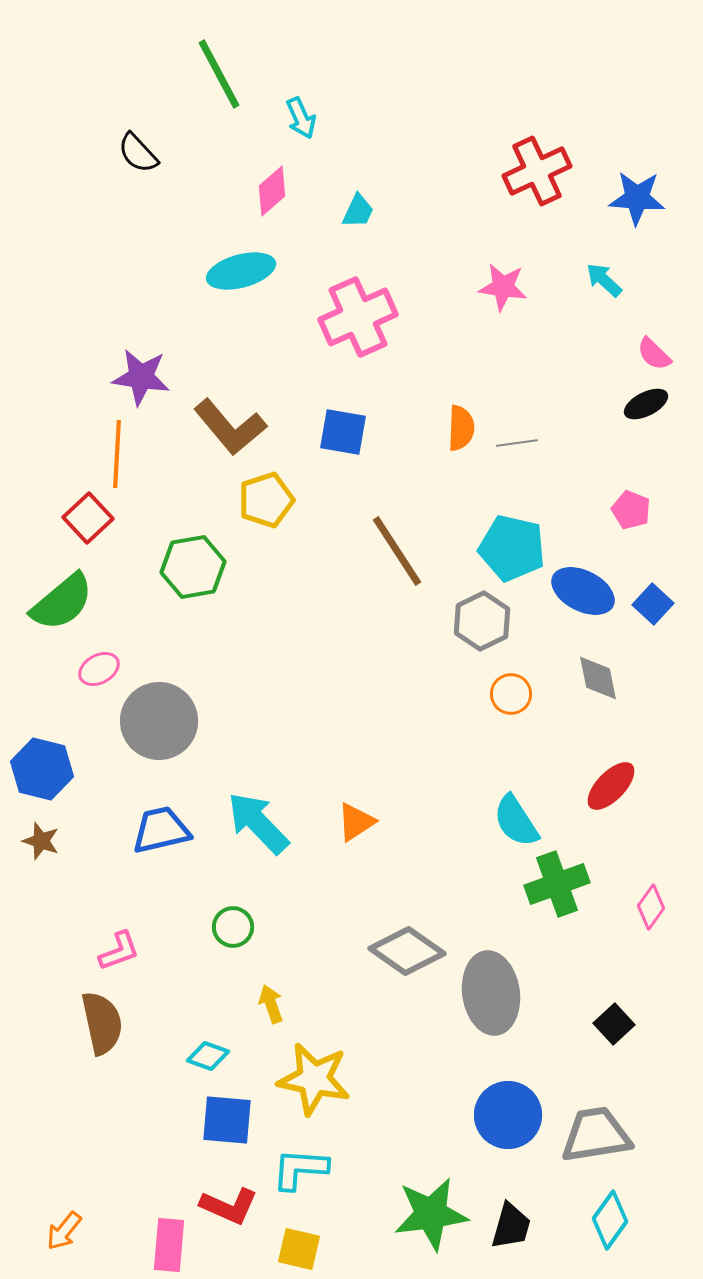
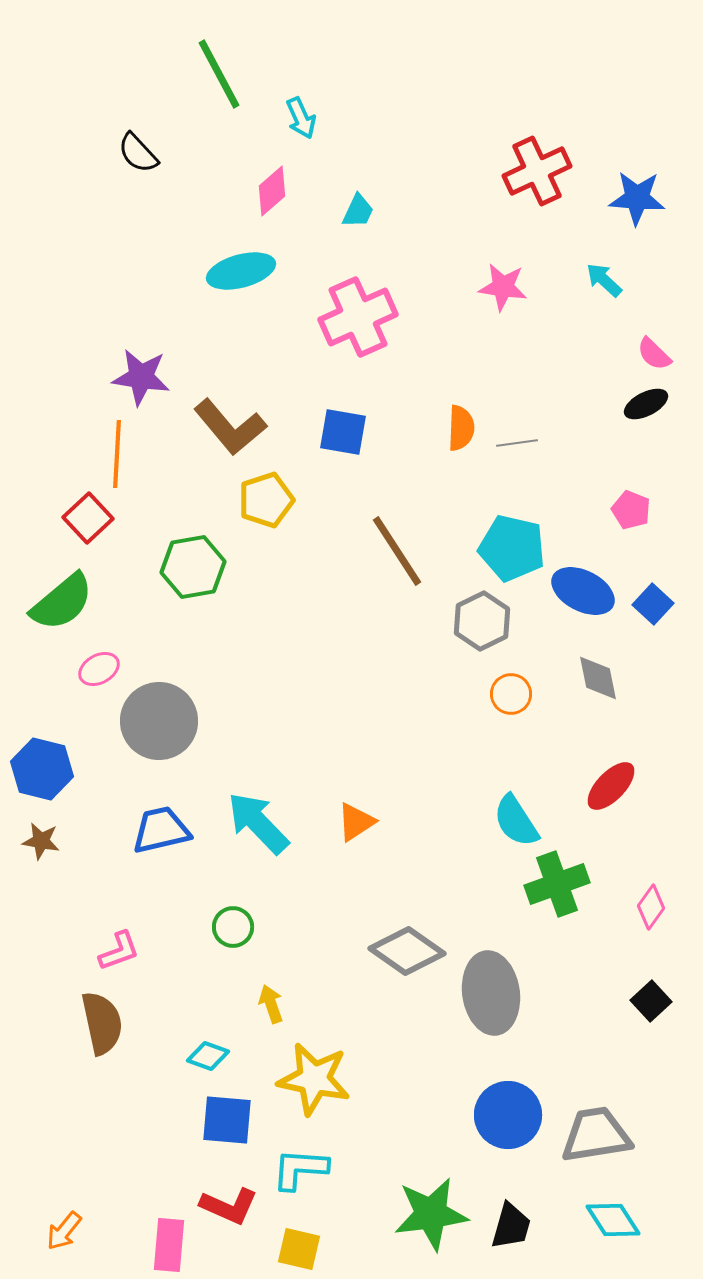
brown star at (41, 841): rotated 9 degrees counterclockwise
black square at (614, 1024): moved 37 px right, 23 px up
cyan diamond at (610, 1220): moved 3 px right; rotated 68 degrees counterclockwise
